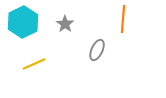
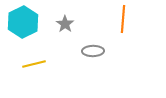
gray ellipse: moved 4 px left, 1 px down; rotated 65 degrees clockwise
yellow line: rotated 10 degrees clockwise
